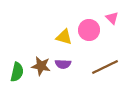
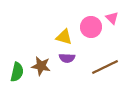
pink circle: moved 2 px right, 3 px up
purple semicircle: moved 4 px right, 6 px up
